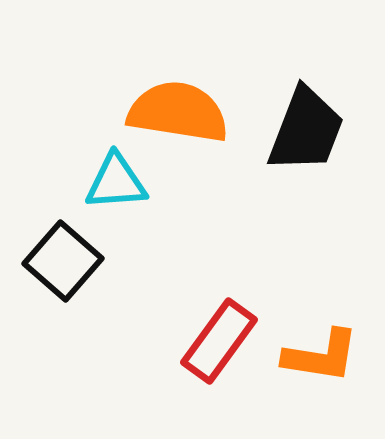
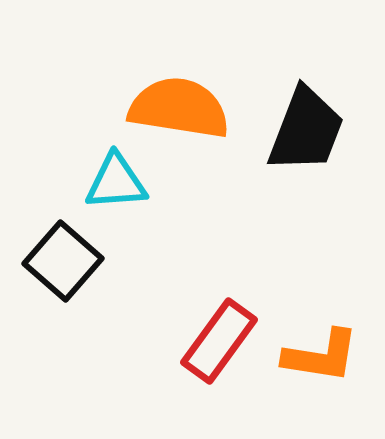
orange semicircle: moved 1 px right, 4 px up
